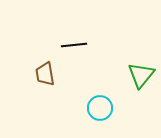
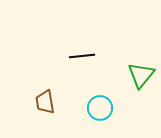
black line: moved 8 px right, 11 px down
brown trapezoid: moved 28 px down
